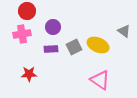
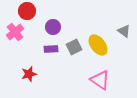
pink cross: moved 7 px left, 2 px up; rotated 30 degrees counterclockwise
yellow ellipse: rotated 30 degrees clockwise
red star: rotated 14 degrees counterclockwise
